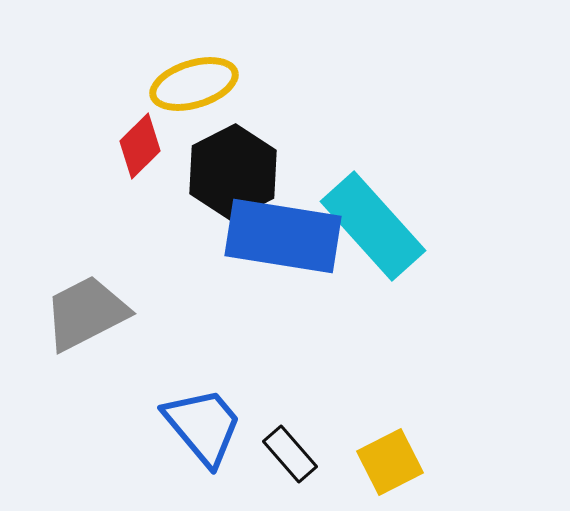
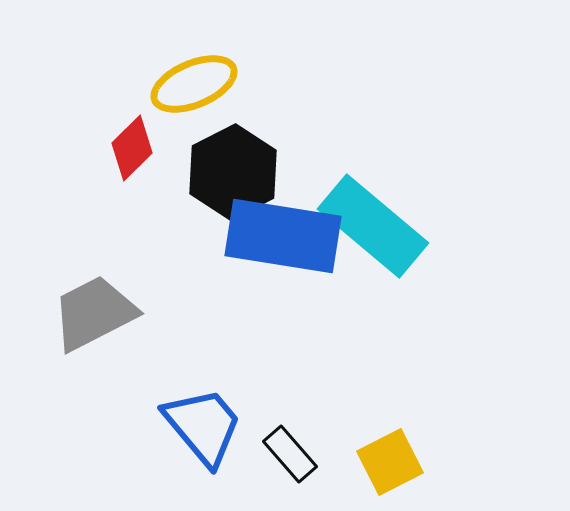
yellow ellipse: rotated 6 degrees counterclockwise
red diamond: moved 8 px left, 2 px down
cyan rectangle: rotated 8 degrees counterclockwise
gray trapezoid: moved 8 px right
